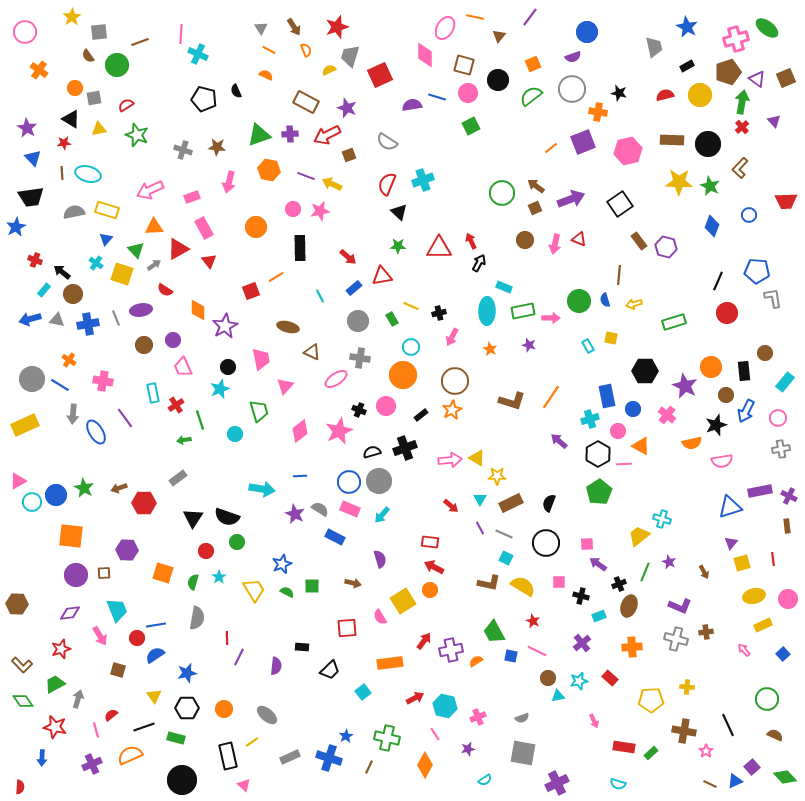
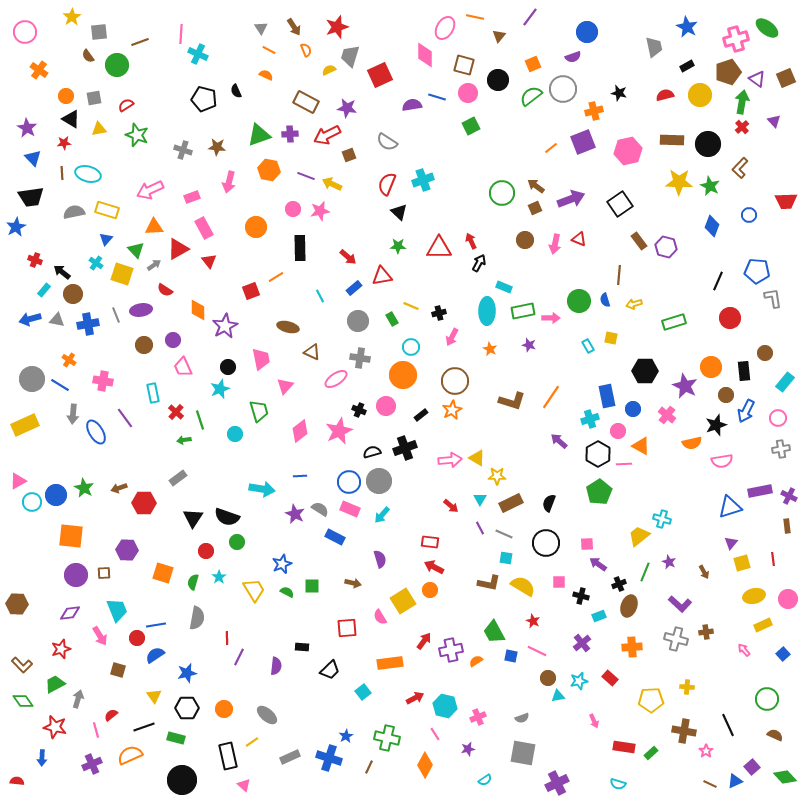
orange circle at (75, 88): moved 9 px left, 8 px down
gray circle at (572, 89): moved 9 px left
purple star at (347, 108): rotated 12 degrees counterclockwise
orange cross at (598, 112): moved 4 px left, 1 px up; rotated 24 degrees counterclockwise
red circle at (727, 313): moved 3 px right, 5 px down
gray line at (116, 318): moved 3 px up
red cross at (176, 405): moved 7 px down; rotated 14 degrees counterclockwise
cyan square at (506, 558): rotated 16 degrees counterclockwise
purple L-shape at (680, 606): moved 2 px up; rotated 20 degrees clockwise
red semicircle at (20, 787): moved 3 px left, 6 px up; rotated 88 degrees counterclockwise
